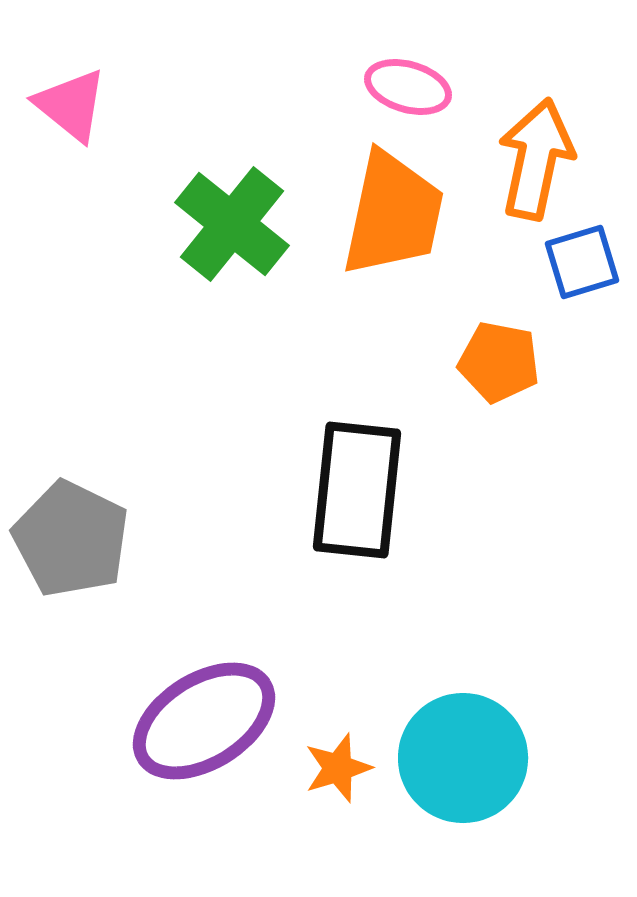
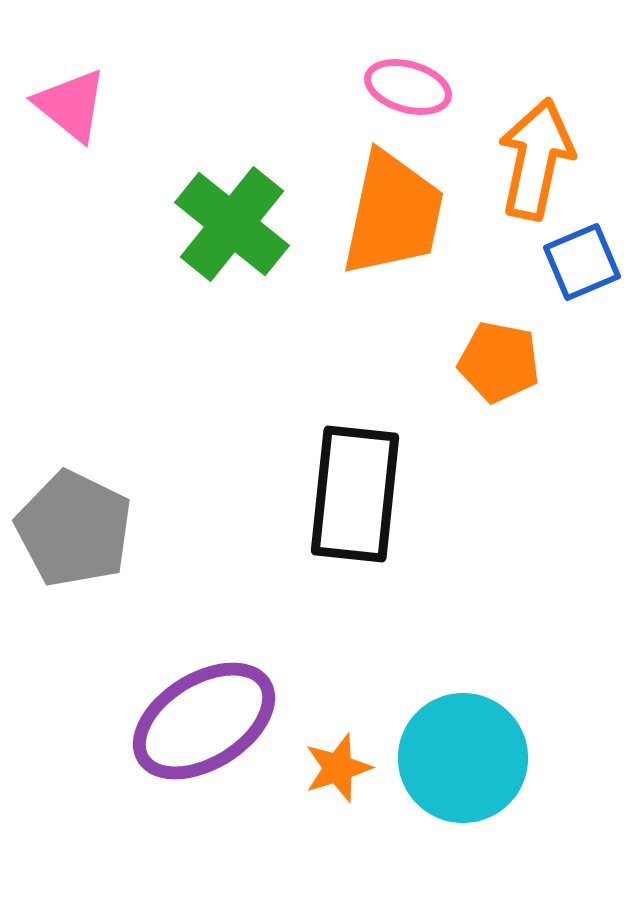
blue square: rotated 6 degrees counterclockwise
black rectangle: moved 2 px left, 4 px down
gray pentagon: moved 3 px right, 10 px up
